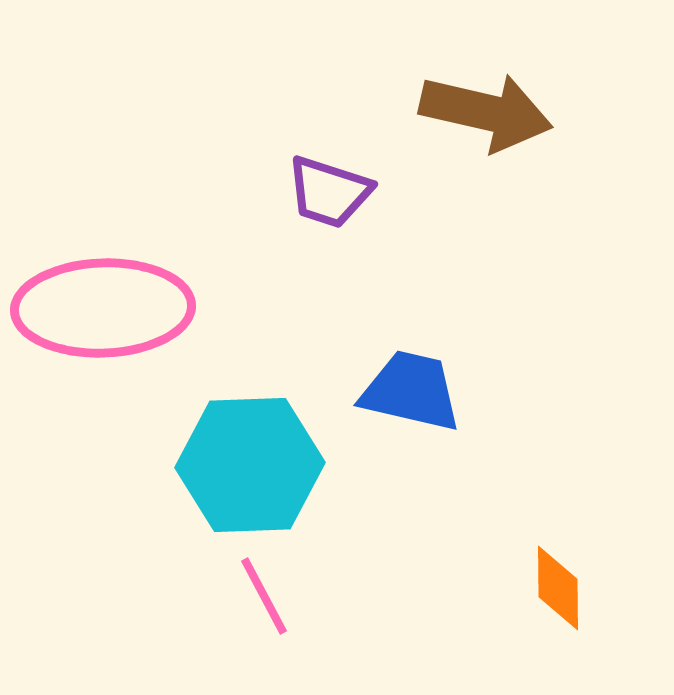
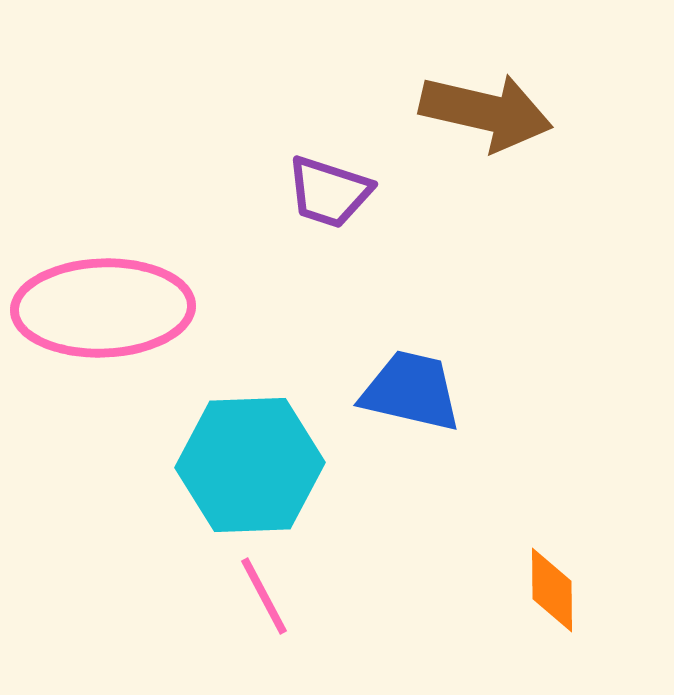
orange diamond: moved 6 px left, 2 px down
